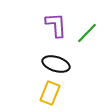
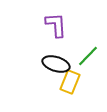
green line: moved 1 px right, 23 px down
yellow rectangle: moved 20 px right, 11 px up
